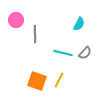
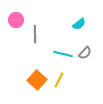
cyan semicircle: rotated 24 degrees clockwise
cyan line: moved 1 px down
orange square: moved 1 px up; rotated 24 degrees clockwise
